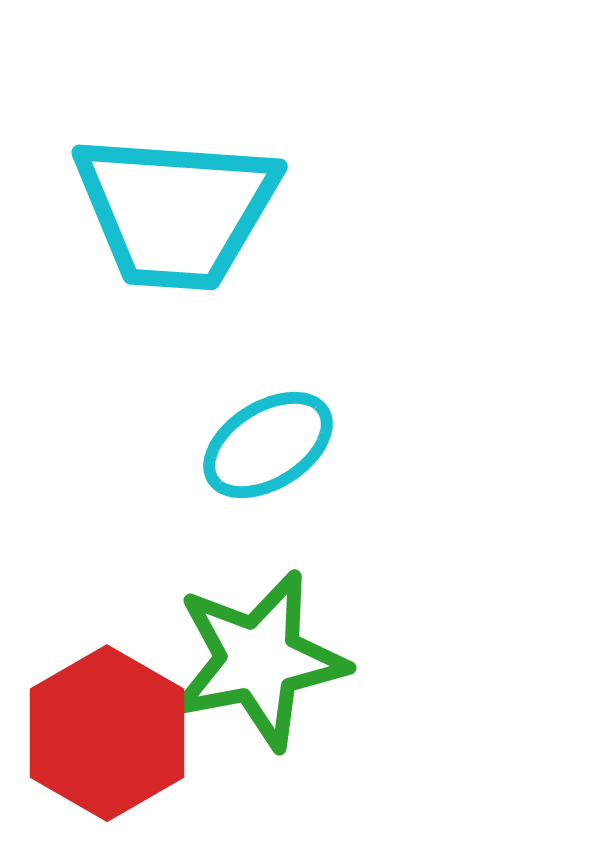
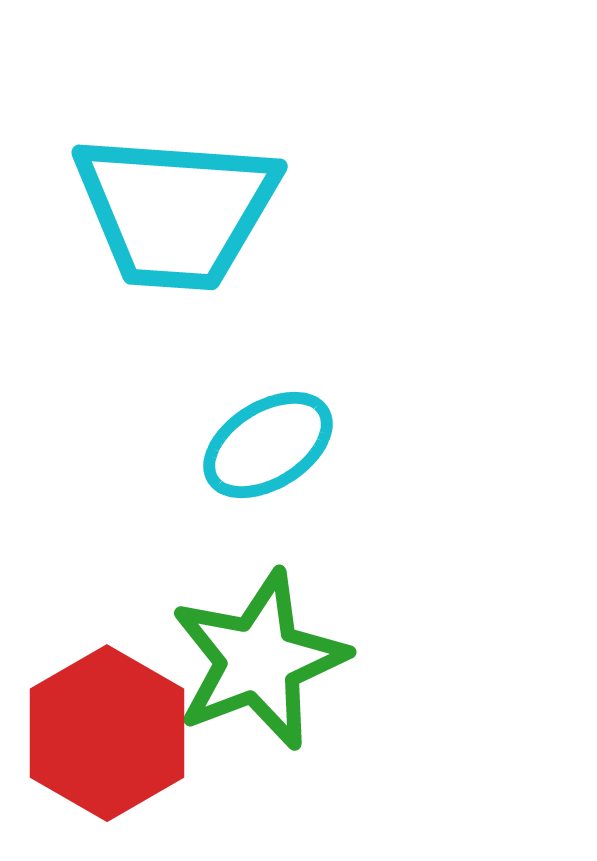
green star: rotated 10 degrees counterclockwise
